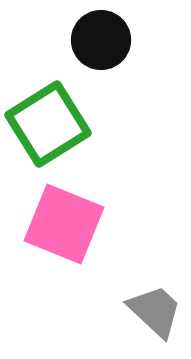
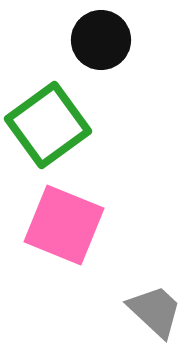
green square: moved 1 px down; rotated 4 degrees counterclockwise
pink square: moved 1 px down
